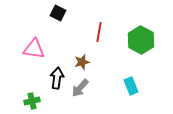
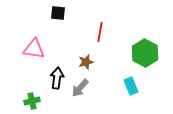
black square: rotated 21 degrees counterclockwise
red line: moved 1 px right
green hexagon: moved 4 px right, 13 px down
brown star: moved 4 px right
